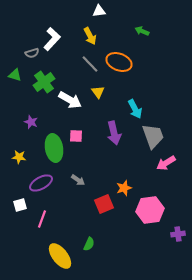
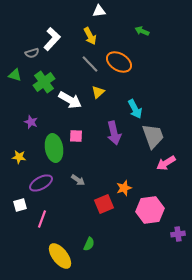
orange ellipse: rotated 10 degrees clockwise
yellow triangle: rotated 24 degrees clockwise
